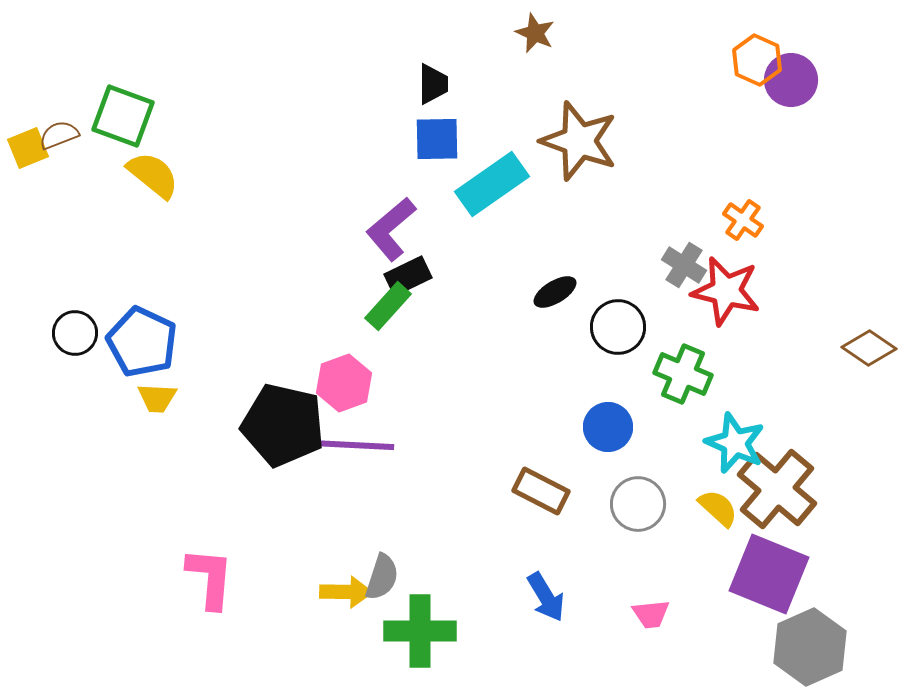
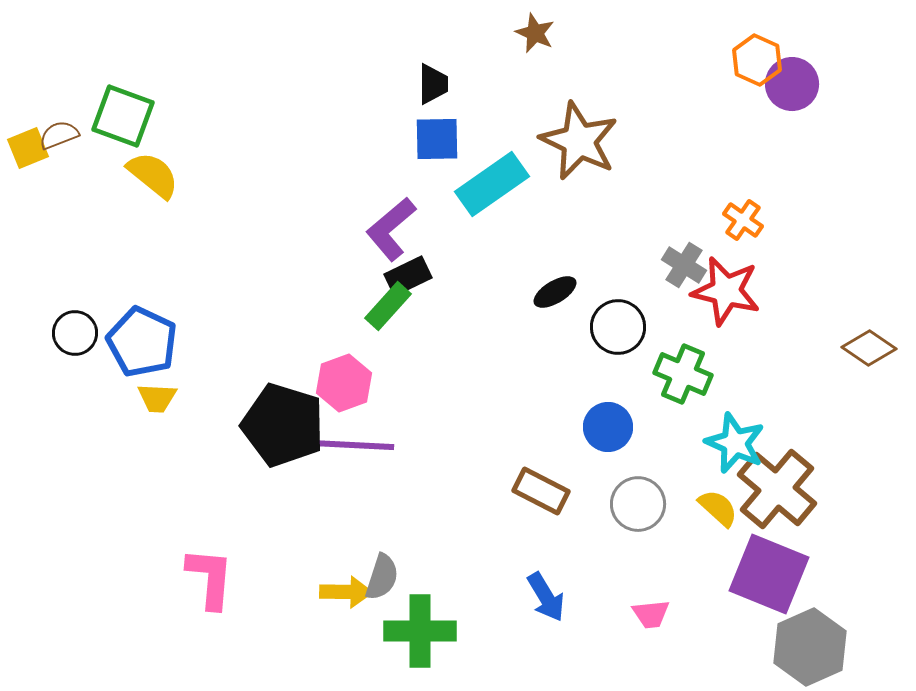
purple circle at (791, 80): moved 1 px right, 4 px down
brown star at (579, 141): rotated 6 degrees clockwise
black pentagon at (283, 425): rotated 4 degrees clockwise
